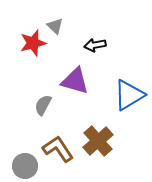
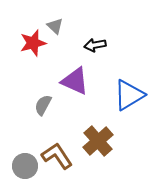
purple triangle: rotated 8 degrees clockwise
brown L-shape: moved 1 px left, 7 px down
